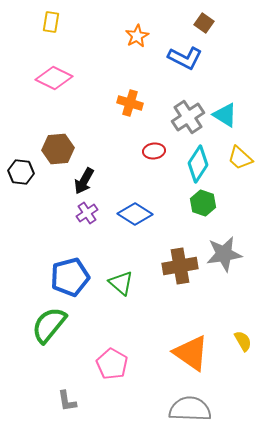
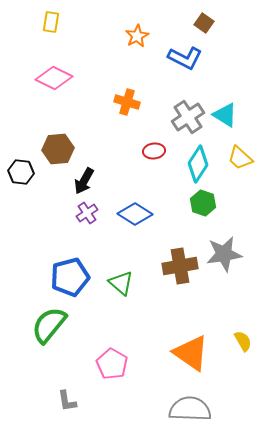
orange cross: moved 3 px left, 1 px up
